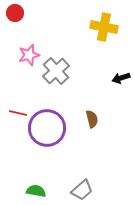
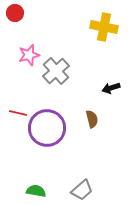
black arrow: moved 10 px left, 10 px down
